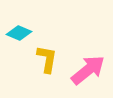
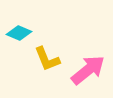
yellow L-shape: rotated 148 degrees clockwise
